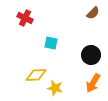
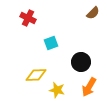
red cross: moved 3 px right
cyan square: rotated 32 degrees counterclockwise
black circle: moved 10 px left, 7 px down
orange arrow: moved 4 px left, 4 px down
yellow star: moved 2 px right, 2 px down
